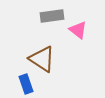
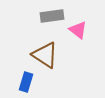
brown triangle: moved 3 px right, 4 px up
blue rectangle: moved 2 px up; rotated 36 degrees clockwise
